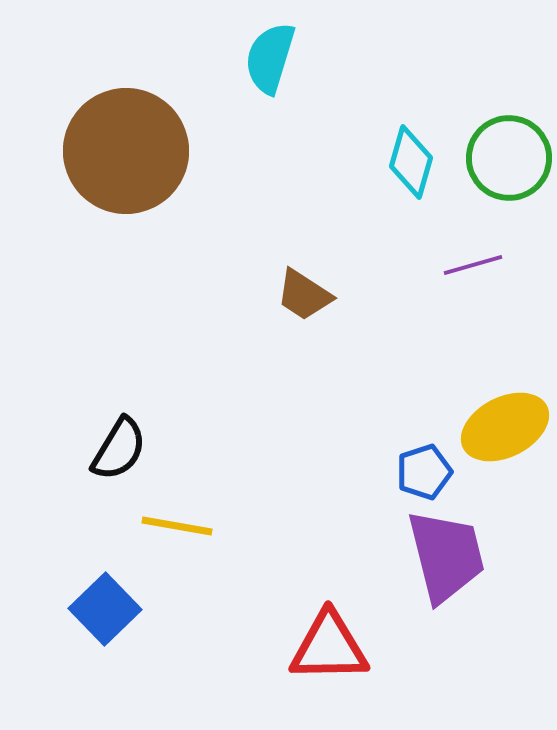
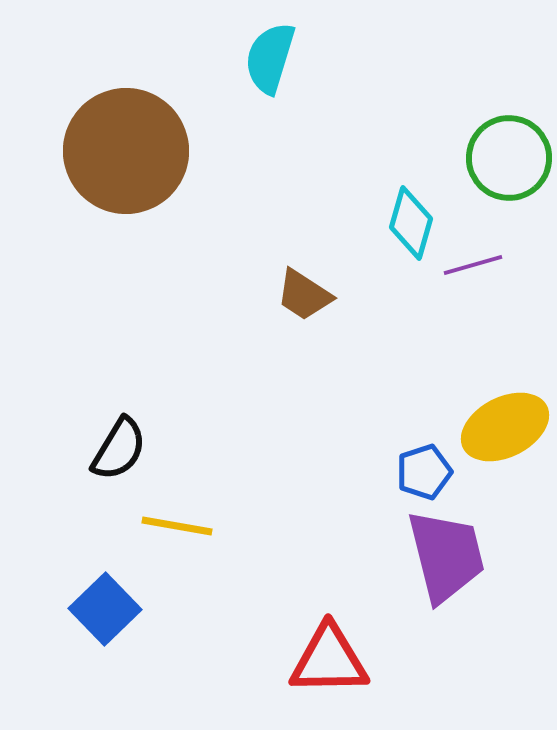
cyan diamond: moved 61 px down
red triangle: moved 13 px down
